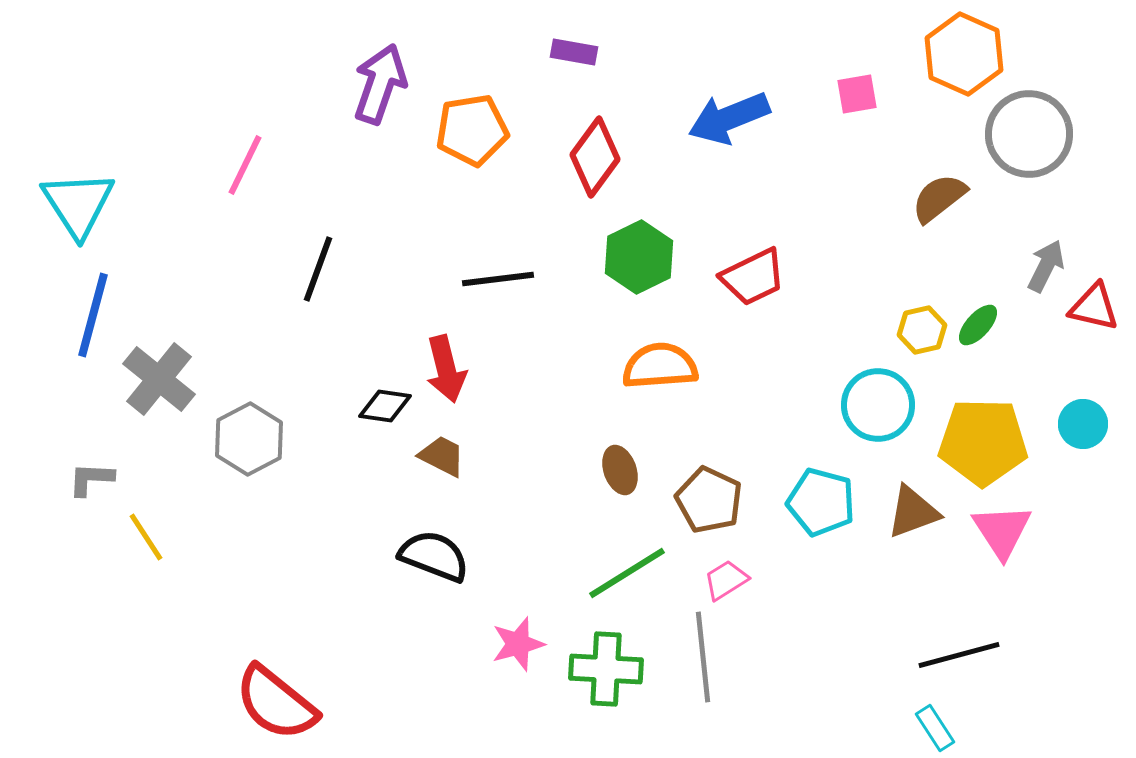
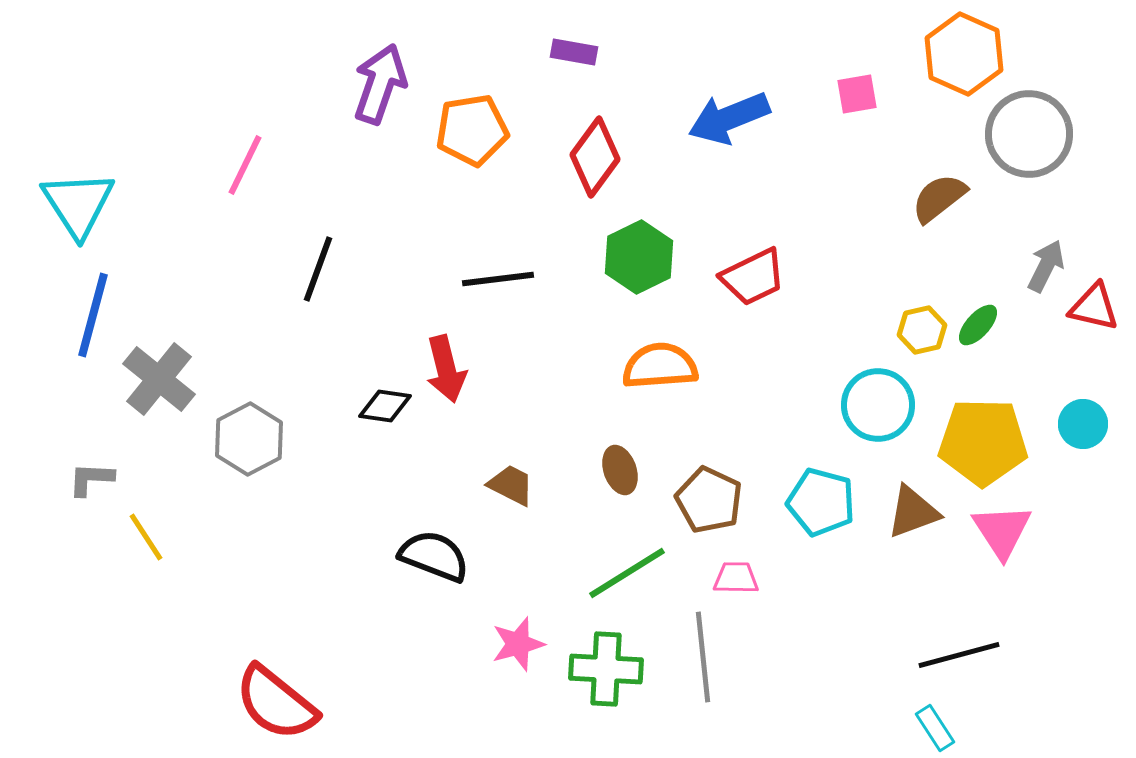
brown trapezoid at (442, 456): moved 69 px right, 29 px down
pink trapezoid at (726, 580): moved 10 px right, 2 px up; rotated 33 degrees clockwise
